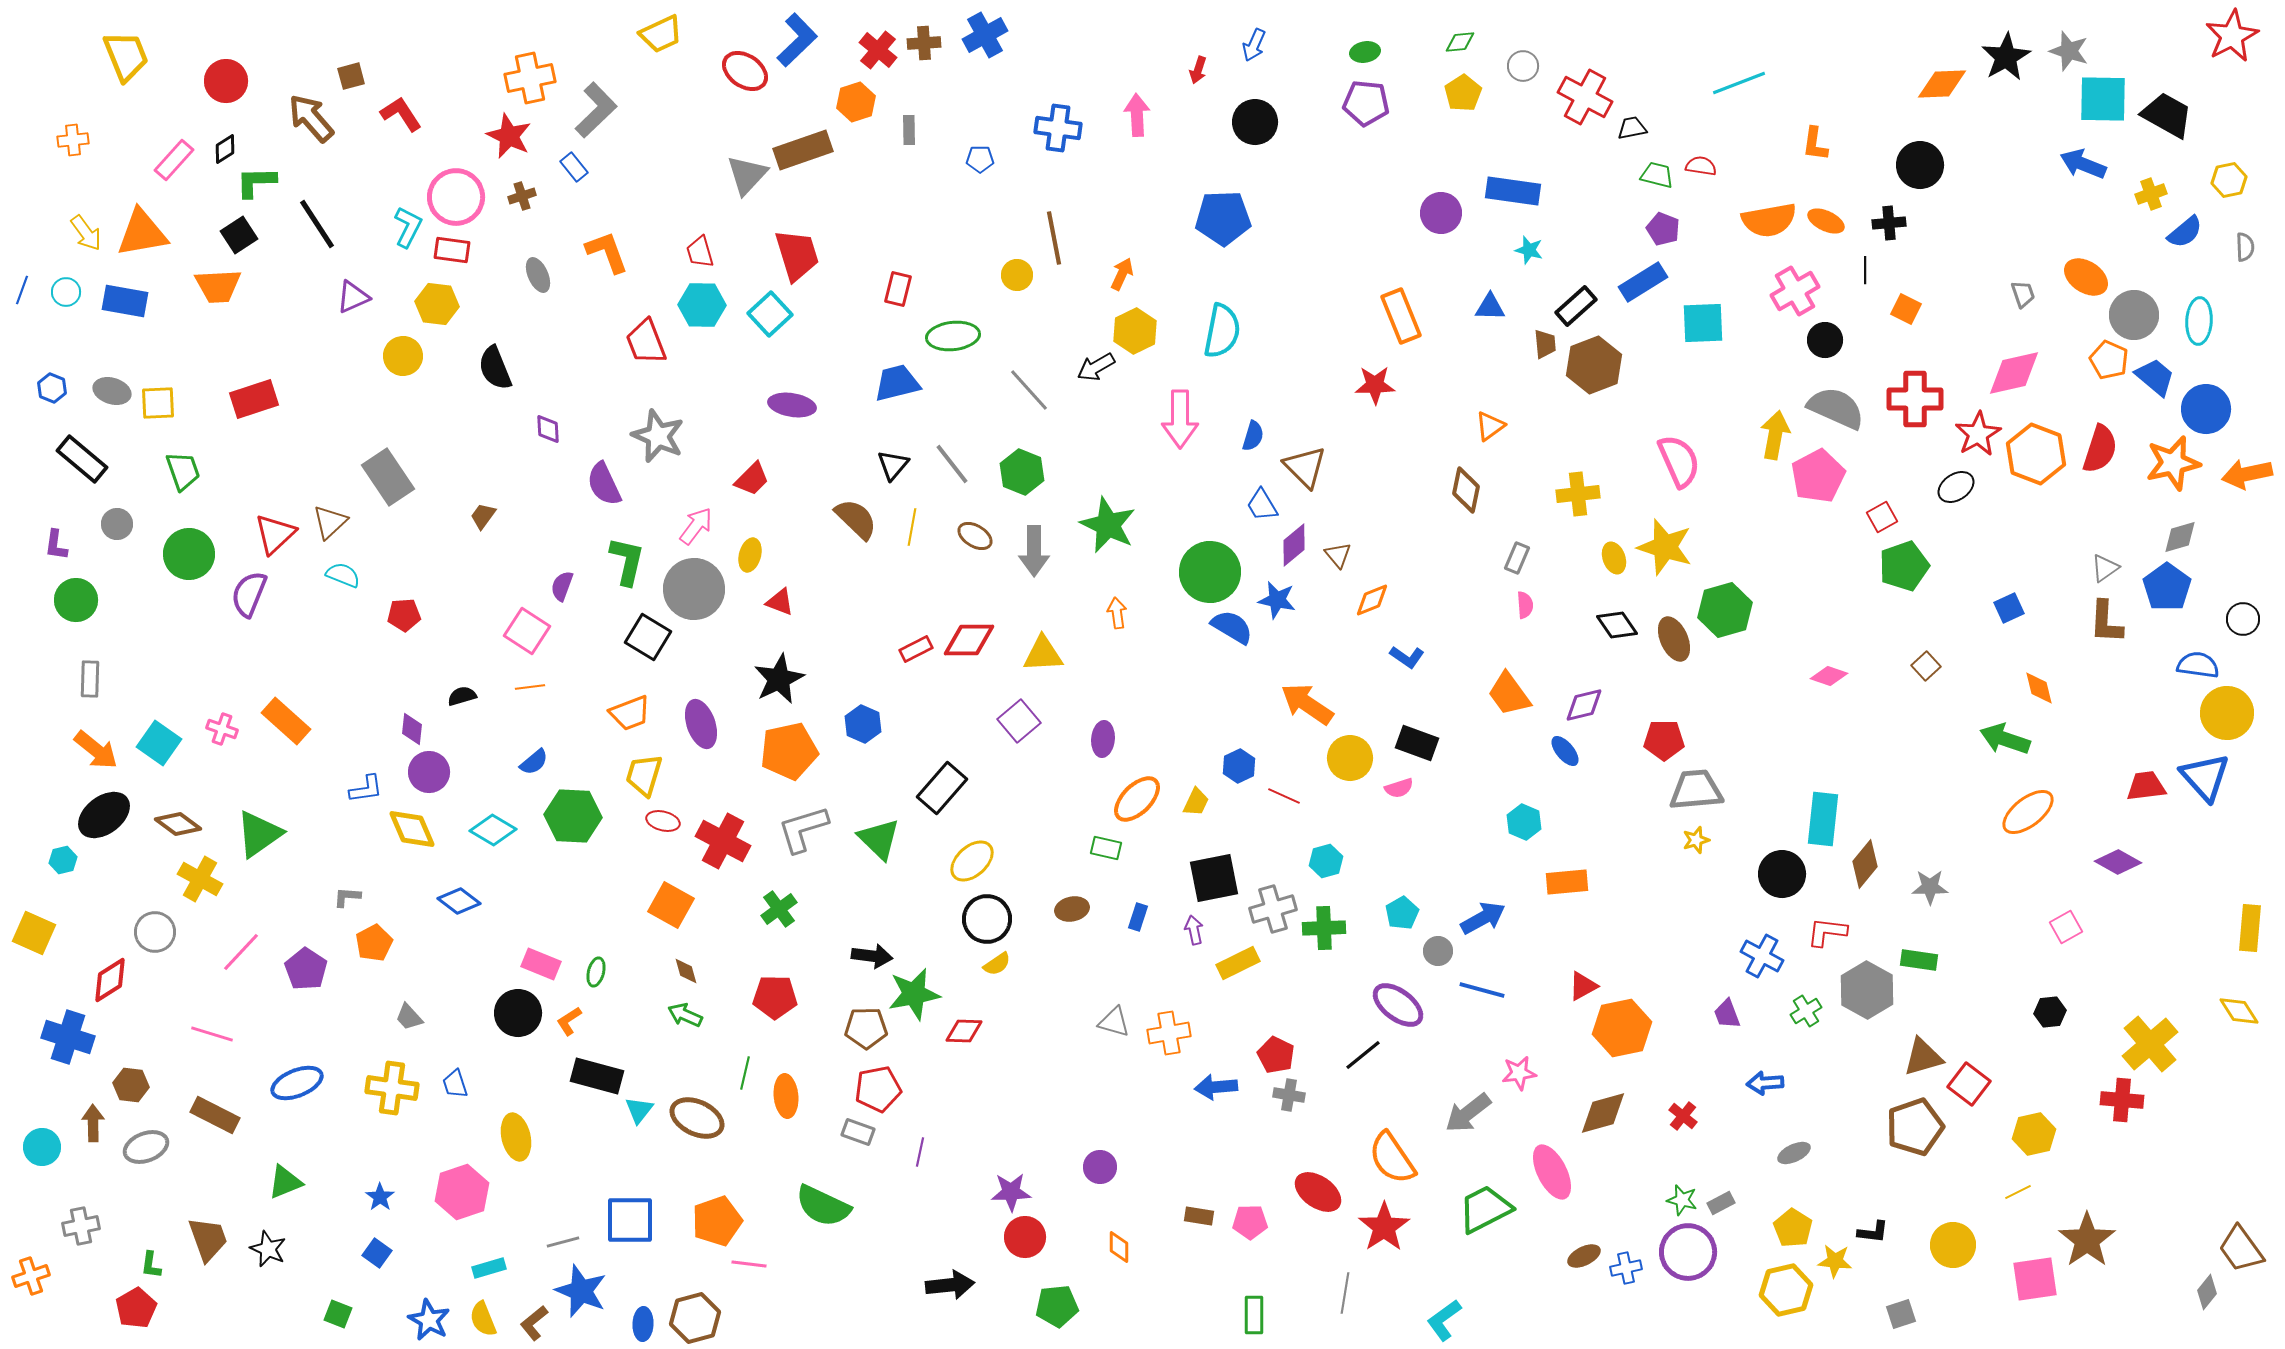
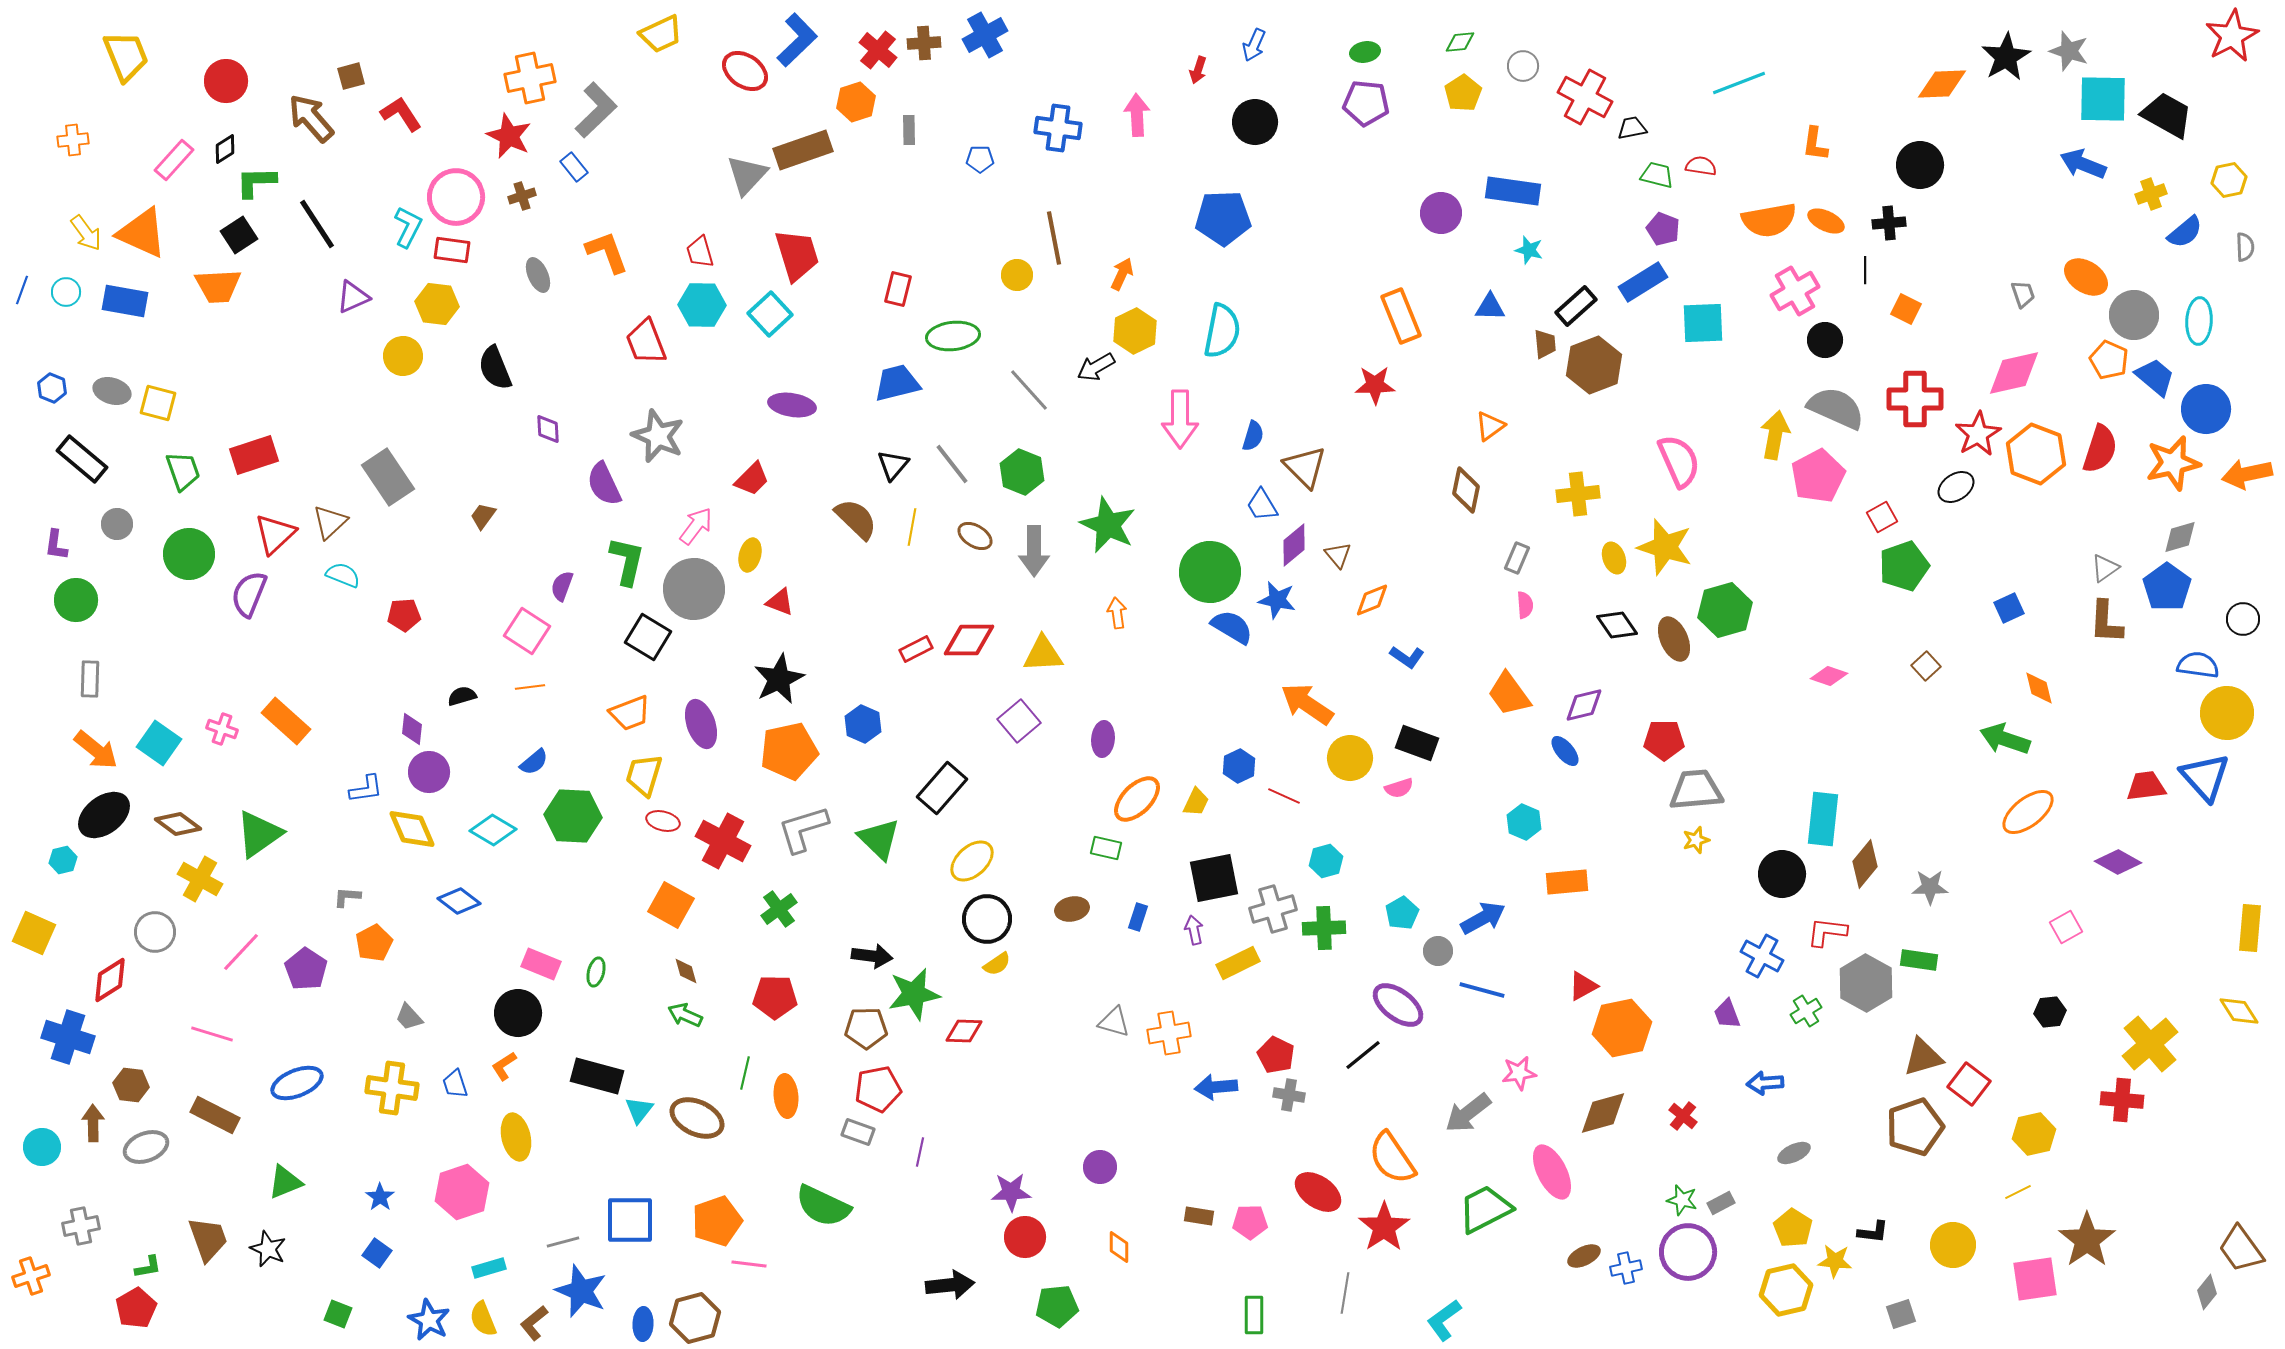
orange triangle at (142, 233): rotated 34 degrees clockwise
red rectangle at (254, 399): moved 56 px down
yellow square at (158, 403): rotated 18 degrees clockwise
gray hexagon at (1867, 990): moved 1 px left, 7 px up
orange L-shape at (569, 1021): moved 65 px left, 45 px down
green L-shape at (151, 1265): moved 3 px left, 2 px down; rotated 108 degrees counterclockwise
